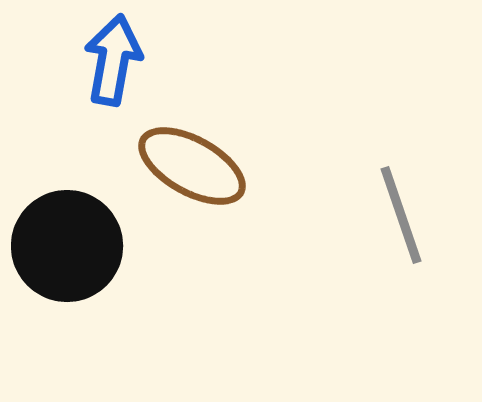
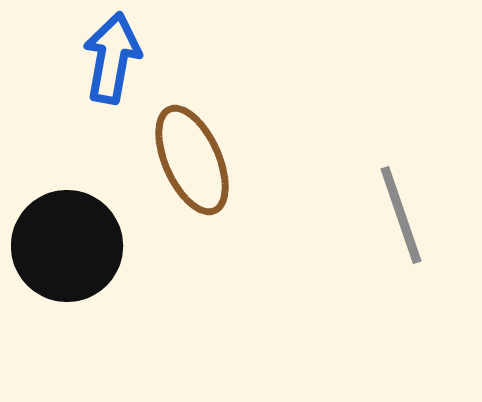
blue arrow: moved 1 px left, 2 px up
brown ellipse: moved 6 px up; rotated 37 degrees clockwise
